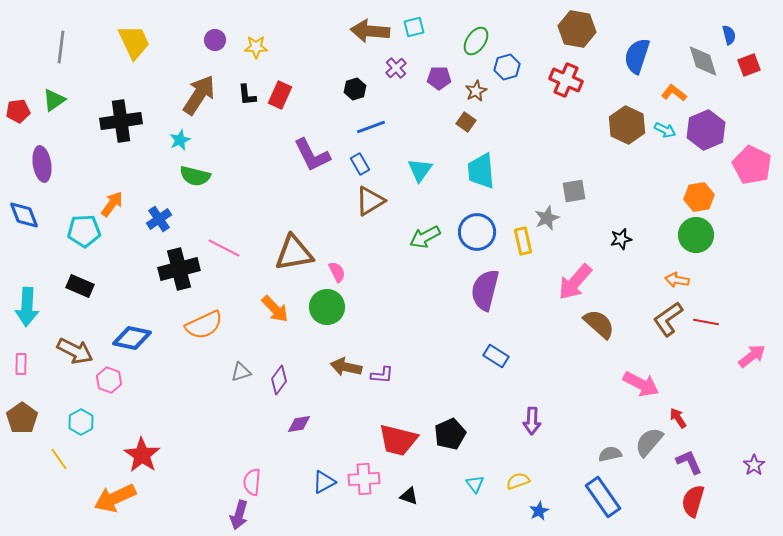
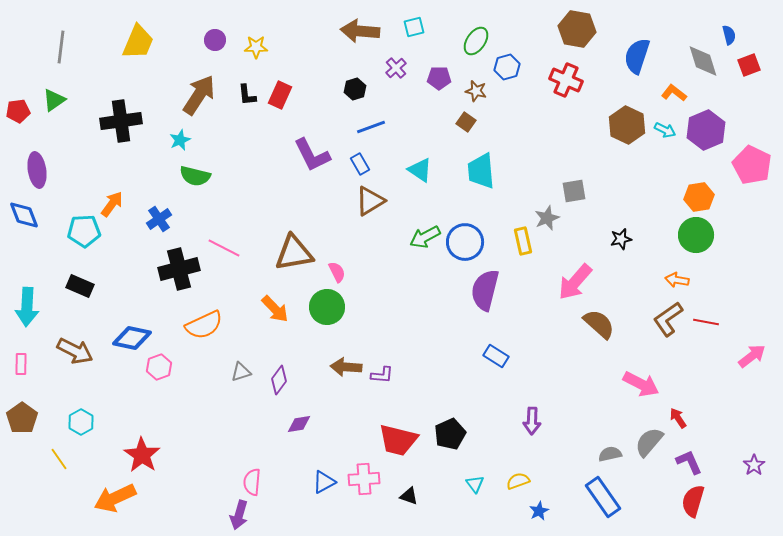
brown arrow at (370, 31): moved 10 px left
yellow trapezoid at (134, 42): moved 4 px right; rotated 48 degrees clockwise
brown star at (476, 91): rotated 30 degrees counterclockwise
purple ellipse at (42, 164): moved 5 px left, 6 px down
cyan triangle at (420, 170): rotated 32 degrees counterclockwise
blue circle at (477, 232): moved 12 px left, 10 px down
brown arrow at (346, 367): rotated 8 degrees counterclockwise
pink hexagon at (109, 380): moved 50 px right, 13 px up; rotated 20 degrees clockwise
